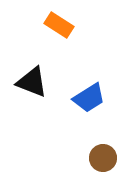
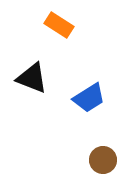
black triangle: moved 4 px up
brown circle: moved 2 px down
